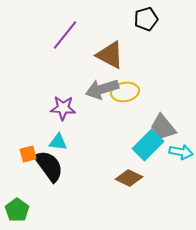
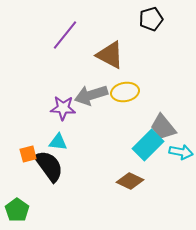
black pentagon: moved 5 px right
gray arrow: moved 11 px left, 6 px down
brown diamond: moved 1 px right, 3 px down
